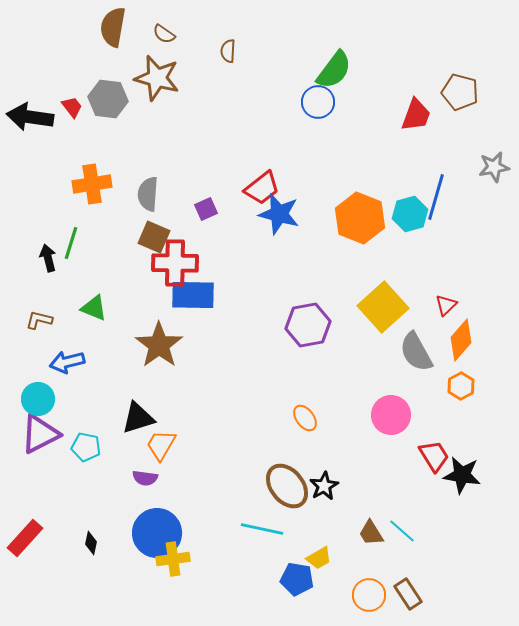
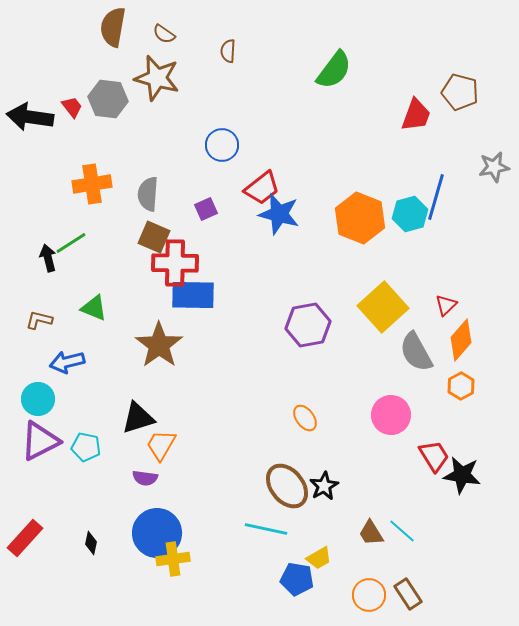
blue circle at (318, 102): moved 96 px left, 43 px down
green line at (71, 243): rotated 40 degrees clockwise
purple triangle at (40, 434): moved 7 px down
cyan line at (262, 529): moved 4 px right
